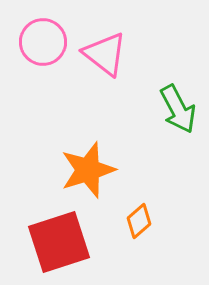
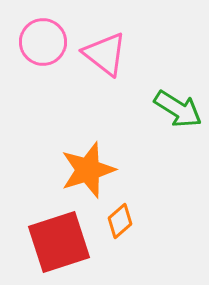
green arrow: rotated 30 degrees counterclockwise
orange diamond: moved 19 px left
